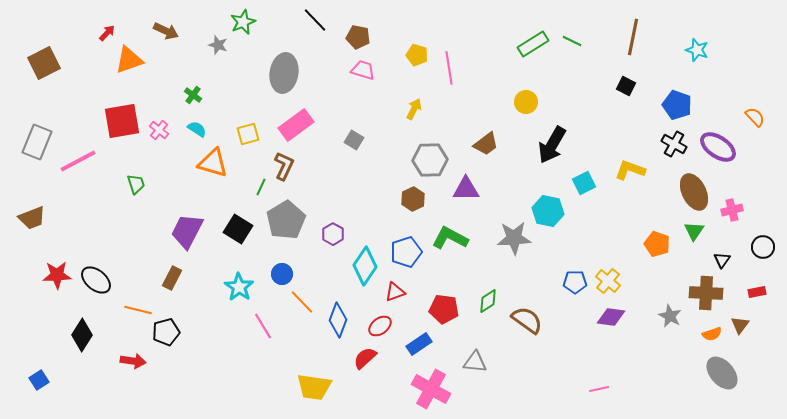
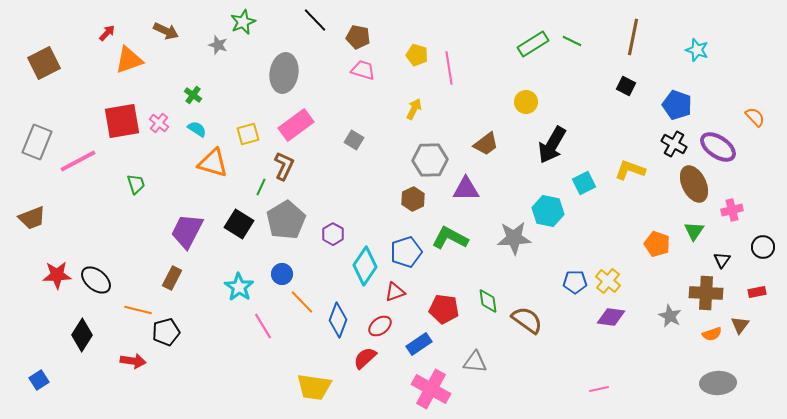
pink cross at (159, 130): moved 7 px up
brown ellipse at (694, 192): moved 8 px up
black square at (238, 229): moved 1 px right, 5 px up
green diamond at (488, 301): rotated 65 degrees counterclockwise
gray ellipse at (722, 373): moved 4 px left, 10 px down; rotated 52 degrees counterclockwise
